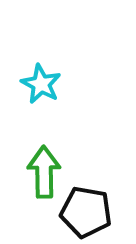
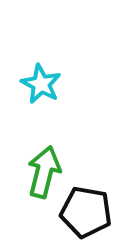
green arrow: rotated 15 degrees clockwise
